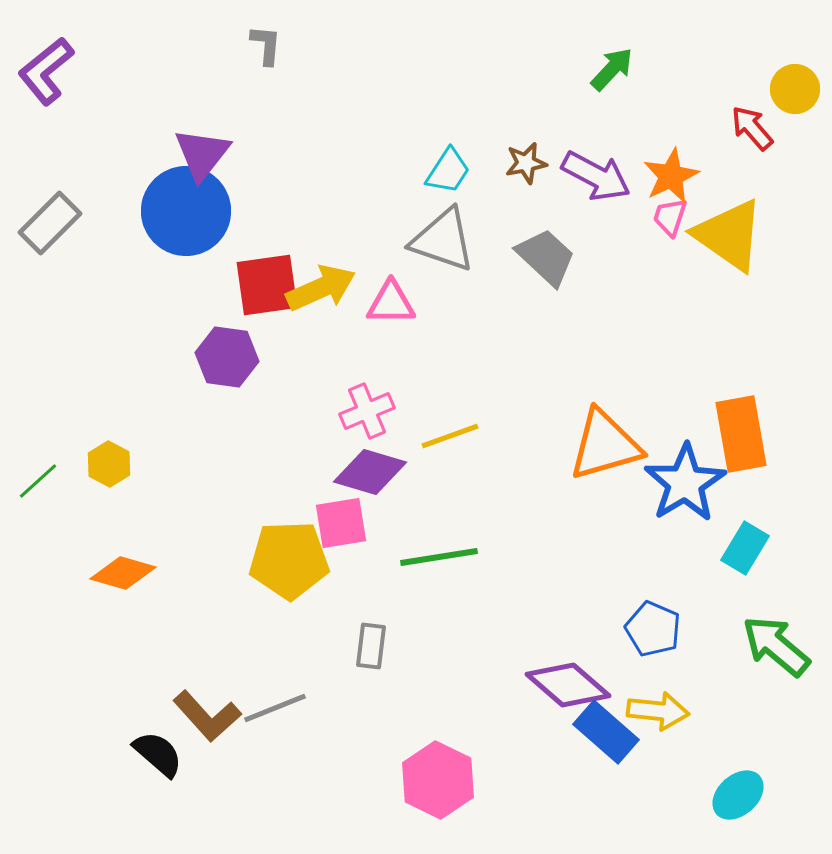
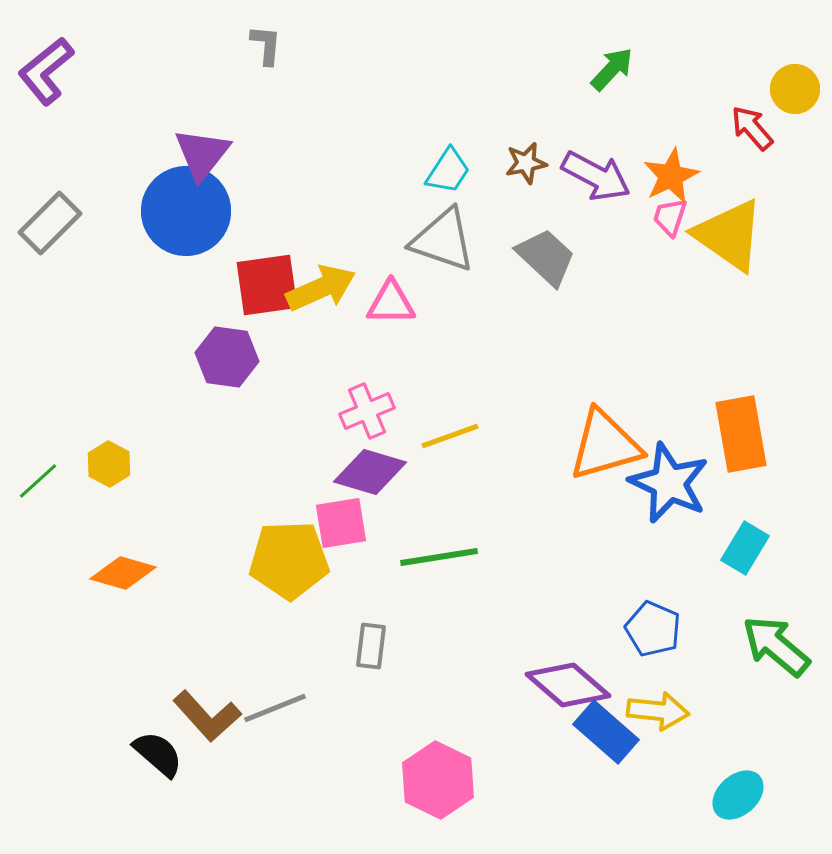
blue star at (685, 483): moved 16 px left; rotated 16 degrees counterclockwise
